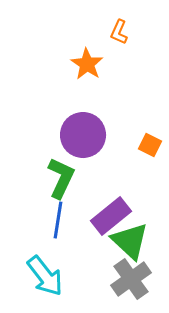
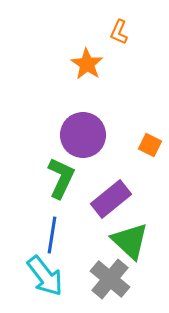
purple rectangle: moved 17 px up
blue line: moved 6 px left, 15 px down
gray cross: moved 21 px left; rotated 15 degrees counterclockwise
